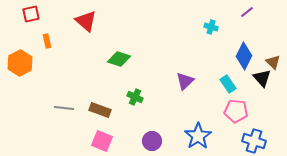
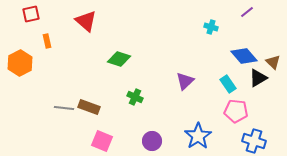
blue diamond: rotated 68 degrees counterclockwise
black triangle: moved 4 px left; rotated 42 degrees clockwise
brown rectangle: moved 11 px left, 3 px up
